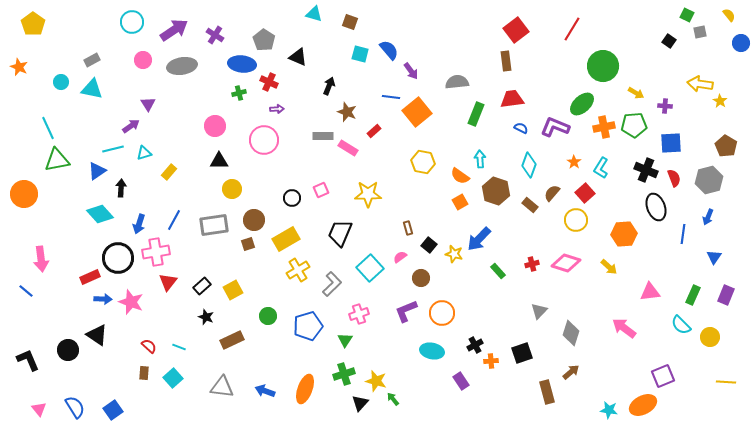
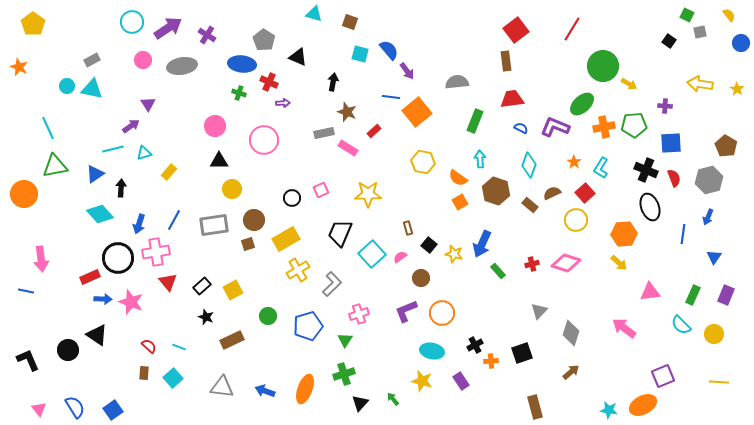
purple arrow at (174, 30): moved 6 px left, 2 px up
purple cross at (215, 35): moved 8 px left
purple arrow at (411, 71): moved 4 px left
cyan circle at (61, 82): moved 6 px right, 4 px down
black arrow at (329, 86): moved 4 px right, 4 px up; rotated 12 degrees counterclockwise
green cross at (239, 93): rotated 32 degrees clockwise
yellow arrow at (636, 93): moved 7 px left, 9 px up
yellow star at (720, 101): moved 17 px right, 12 px up
purple arrow at (277, 109): moved 6 px right, 6 px up
green rectangle at (476, 114): moved 1 px left, 7 px down
gray rectangle at (323, 136): moved 1 px right, 3 px up; rotated 12 degrees counterclockwise
green triangle at (57, 160): moved 2 px left, 6 px down
blue triangle at (97, 171): moved 2 px left, 3 px down
orange semicircle at (460, 176): moved 2 px left, 2 px down
brown semicircle at (552, 193): rotated 24 degrees clockwise
black ellipse at (656, 207): moved 6 px left
blue arrow at (479, 239): moved 3 px right, 5 px down; rotated 20 degrees counterclockwise
yellow arrow at (609, 267): moved 10 px right, 4 px up
cyan square at (370, 268): moved 2 px right, 14 px up
red triangle at (168, 282): rotated 18 degrees counterclockwise
blue line at (26, 291): rotated 28 degrees counterclockwise
yellow circle at (710, 337): moved 4 px right, 3 px up
yellow star at (376, 381): moved 46 px right
yellow line at (726, 382): moved 7 px left
brown rectangle at (547, 392): moved 12 px left, 15 px down
